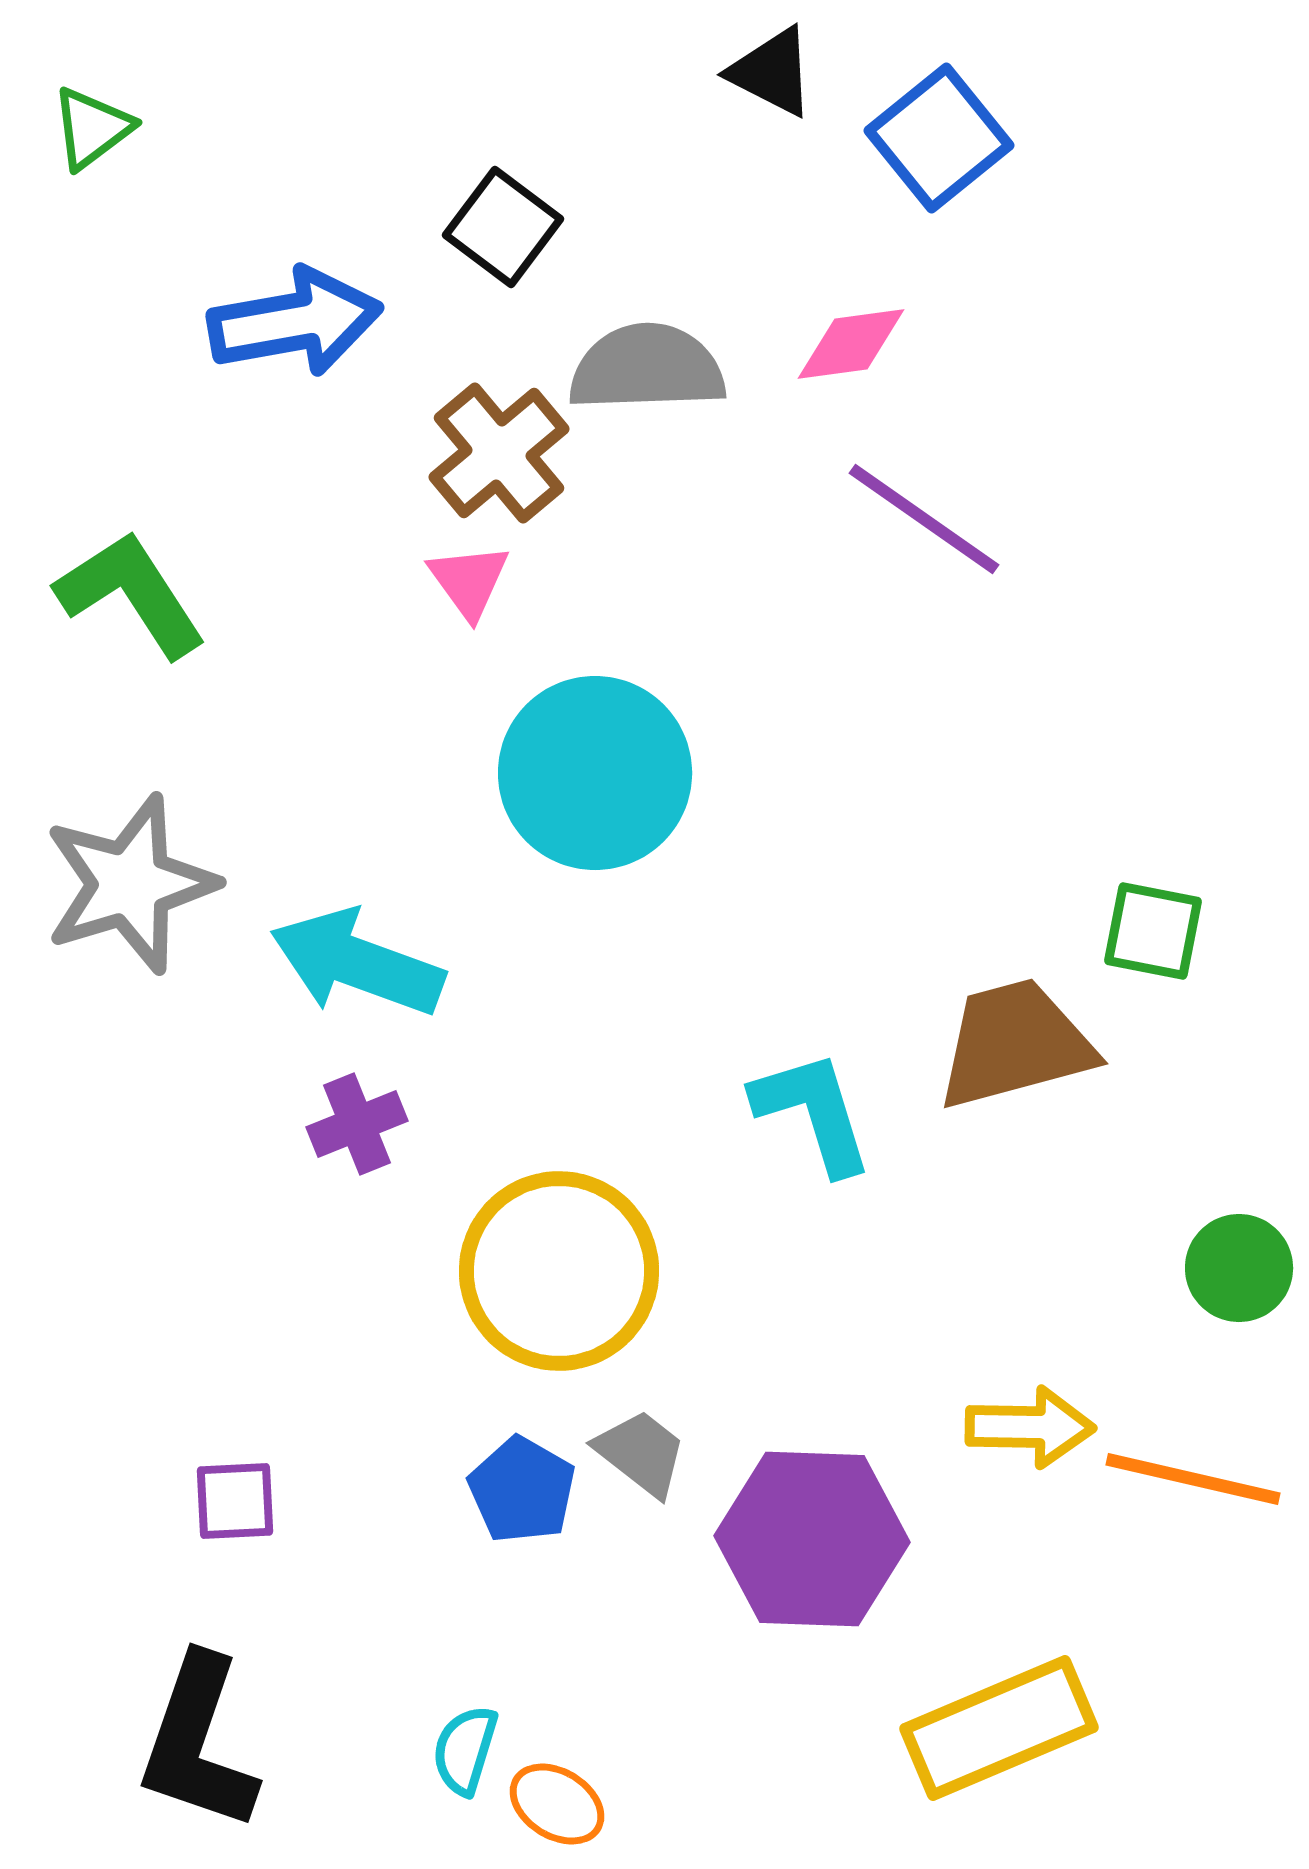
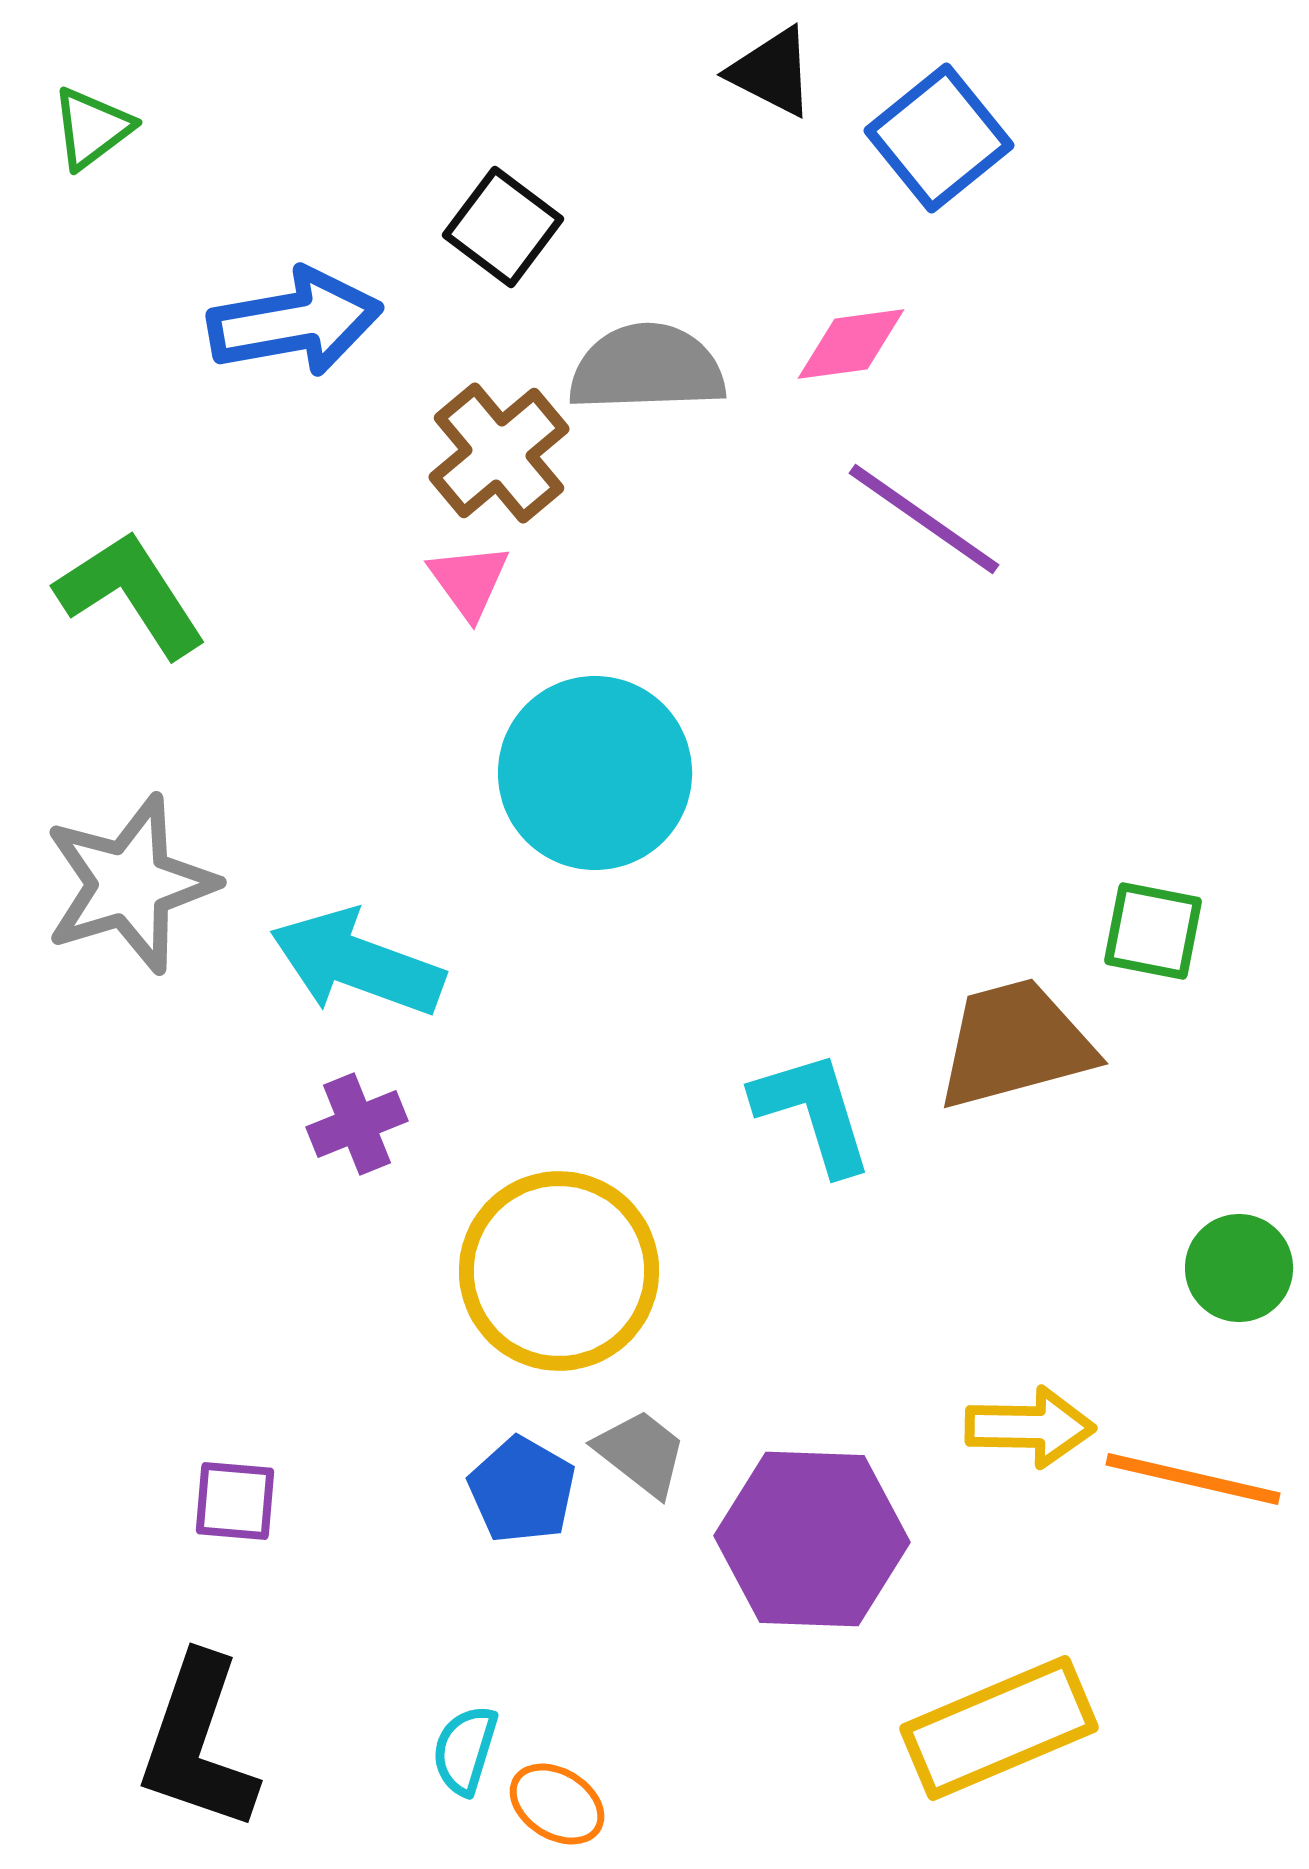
purple square: rotated 8 degrees clockwise
